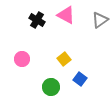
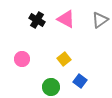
pink triangle: moved 4 px down
blue square: moved 2 px down
